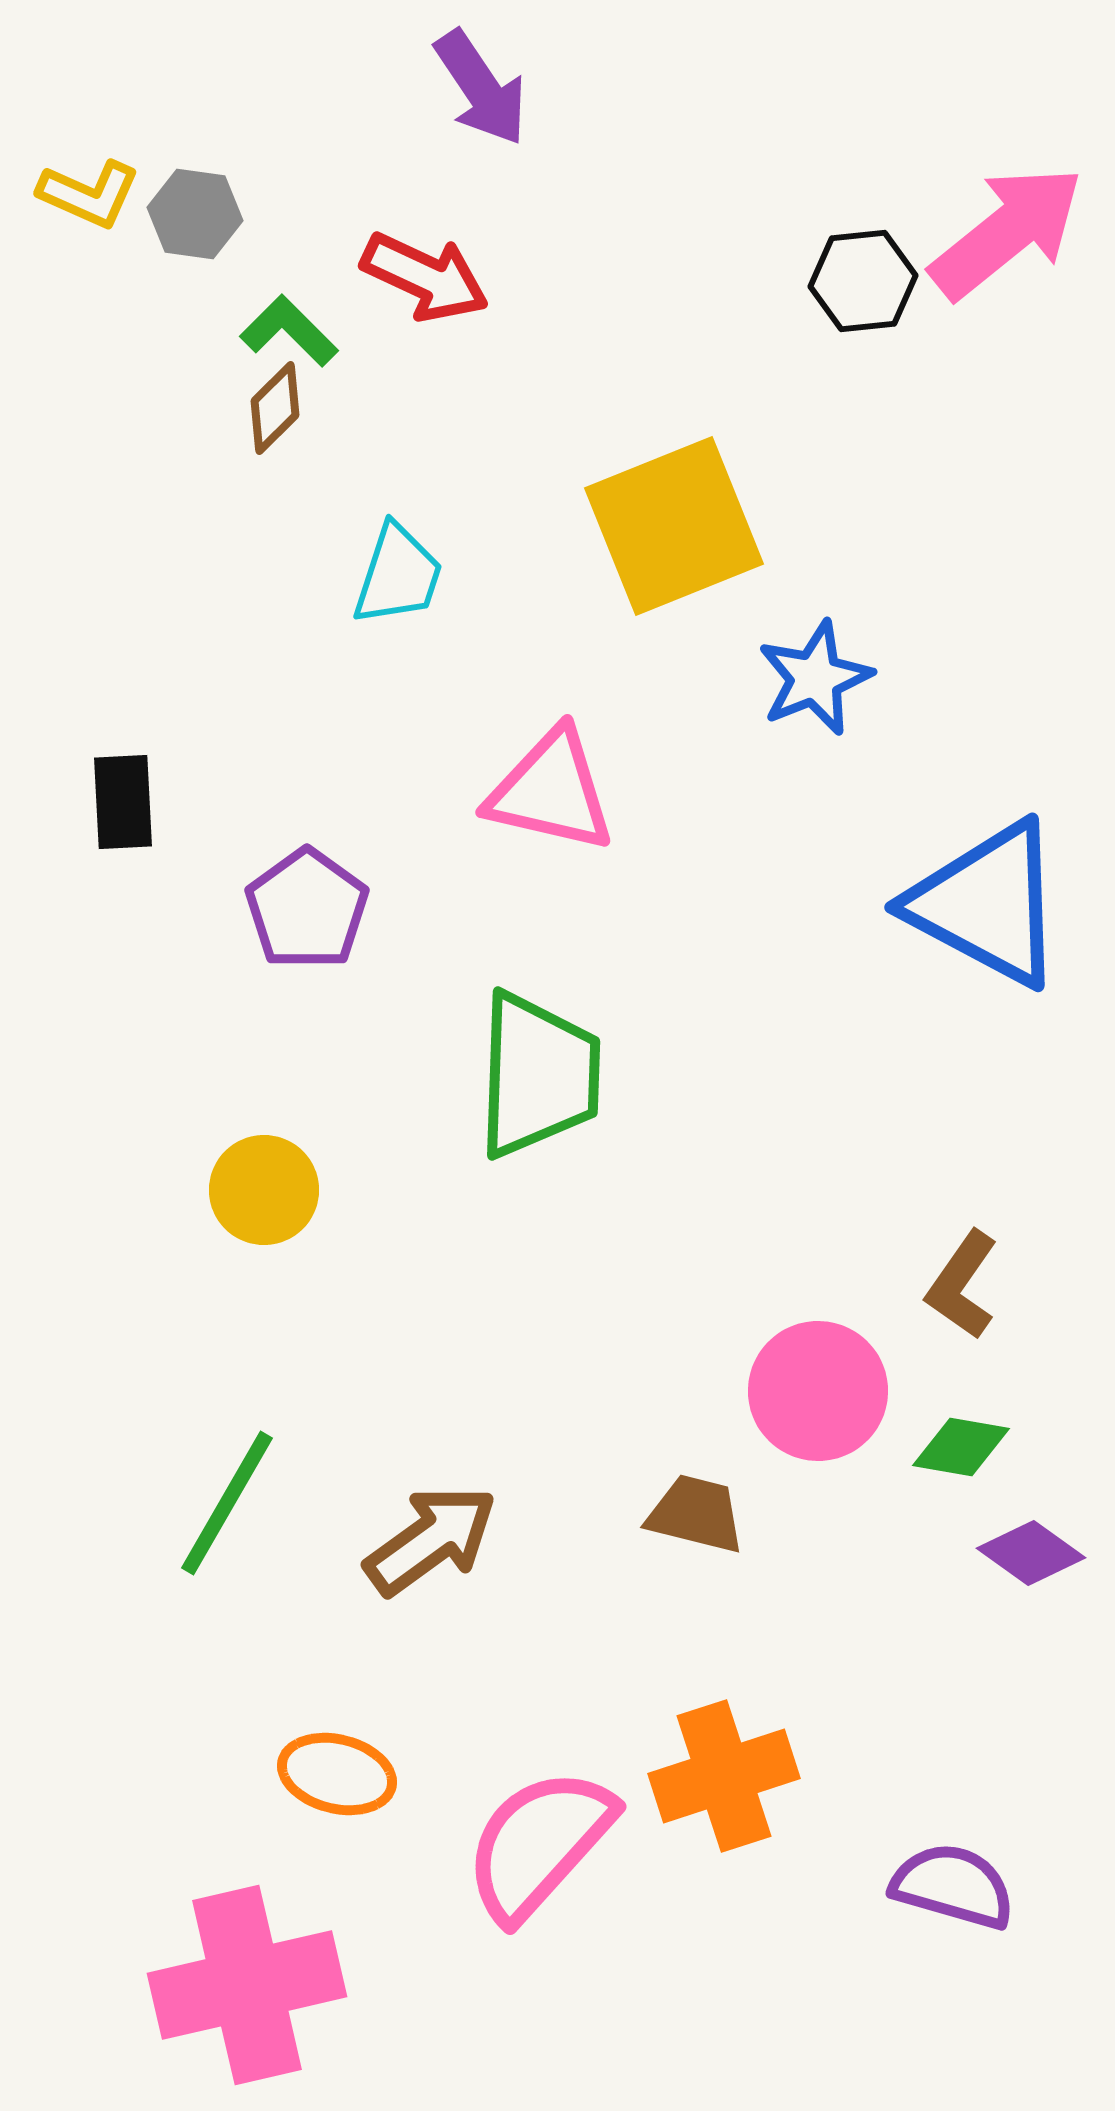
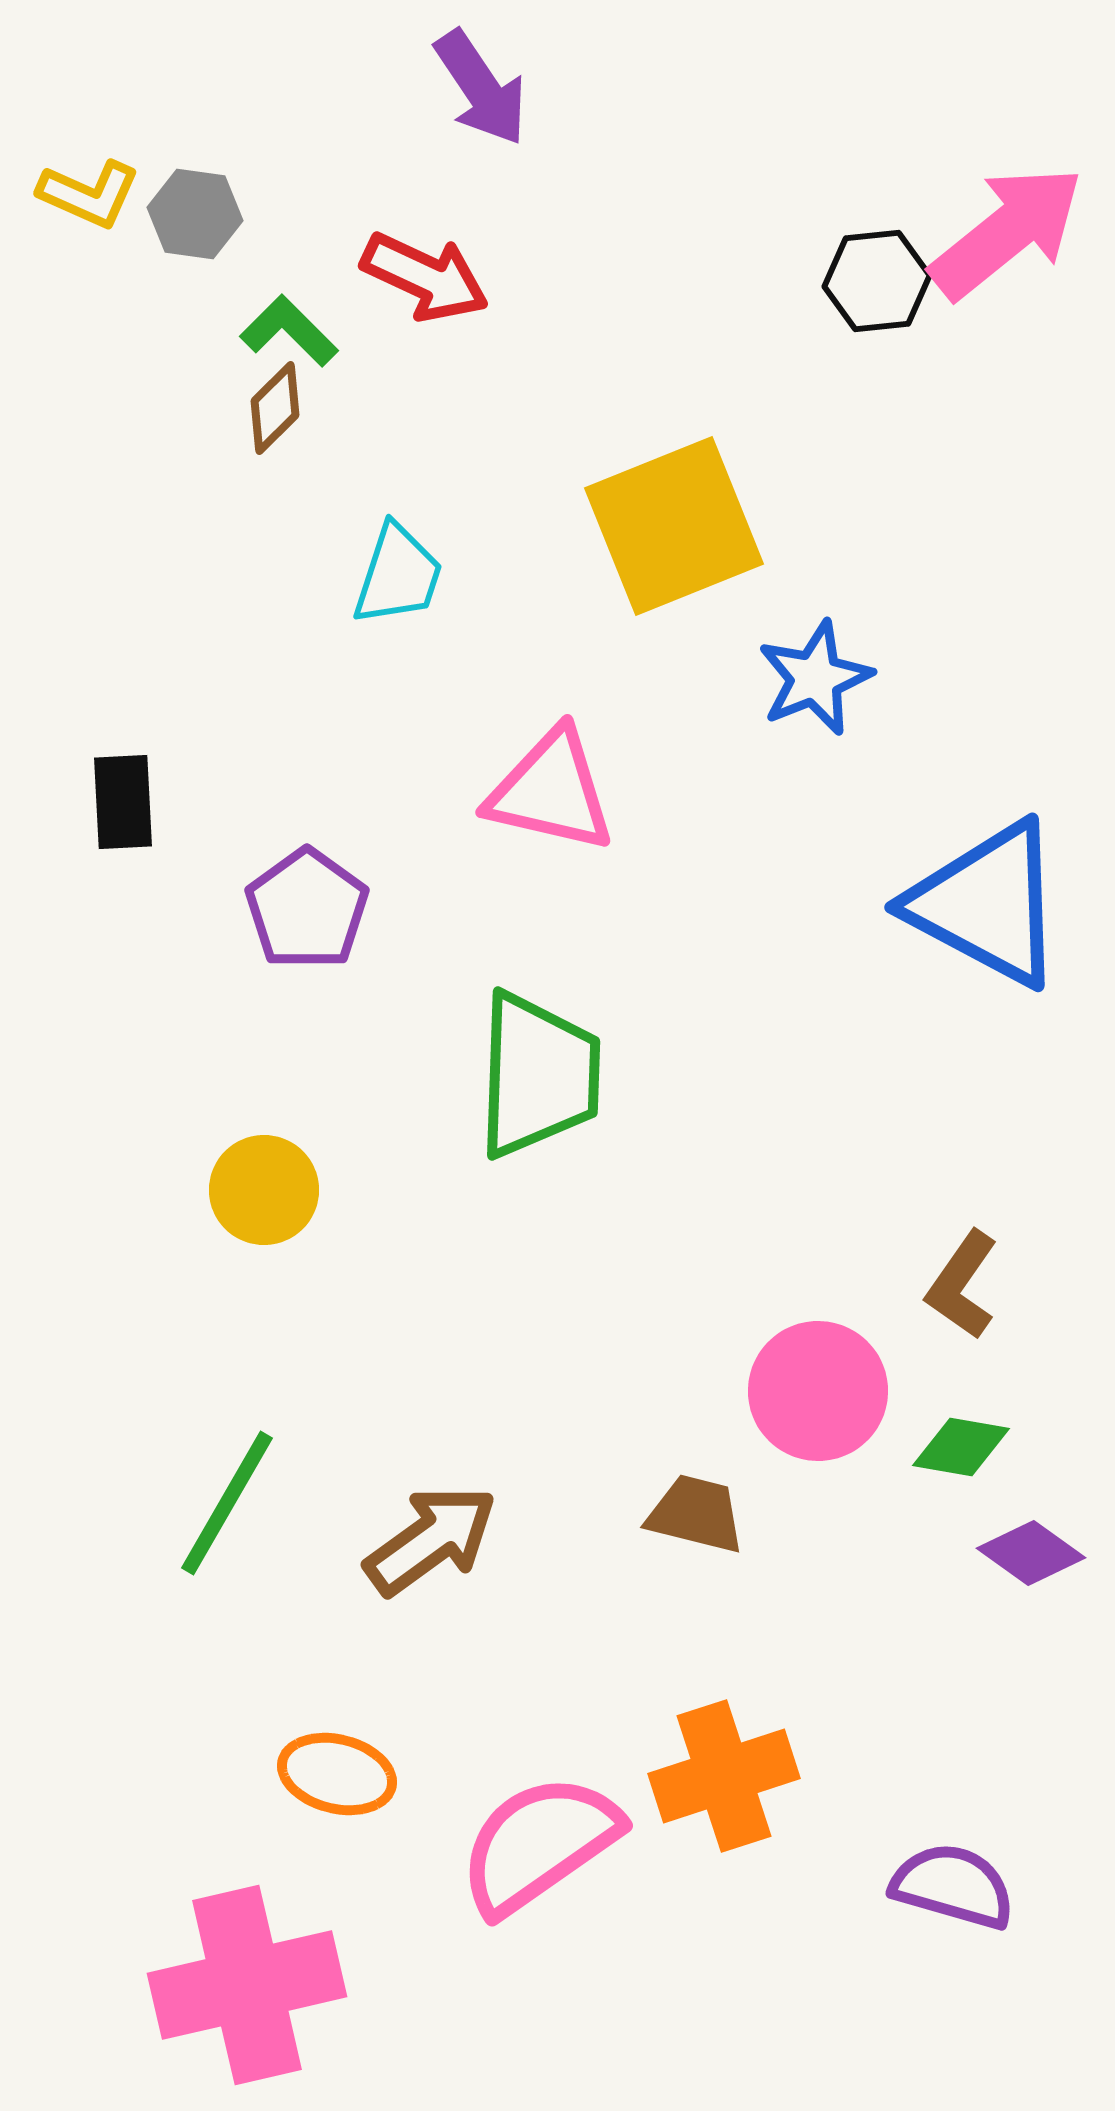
black hexagon: moved 14 px right
pink semicircle: rotated 13 degrees clockwise
